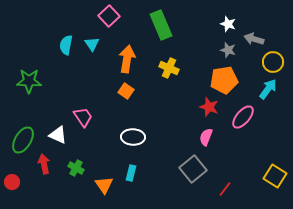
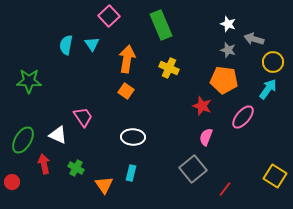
orange pentagon: rotated 16 degrees clockwise
red star: moved 7 px left, 1 px up
